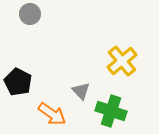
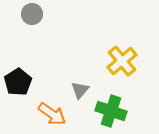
gray circle: moved 2 px right
black pentagon: rotated 12 degrees clockwise
gray triangle: moved 1 px left, 1 px up; rotated 24 degrees clockwise
